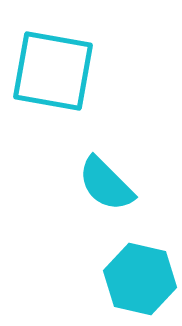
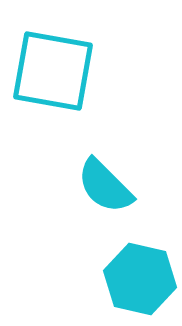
cyan semicircle: moved 1 px left, 2 px down
